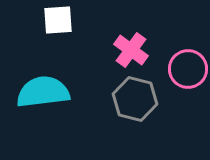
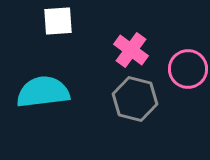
white square: moved 1 px down
